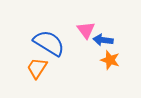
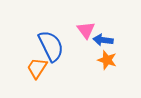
blue semicircle: moved 2 px right, 3 px down; rotated 32 degrees clockwise
orange star: moved 3 px left
